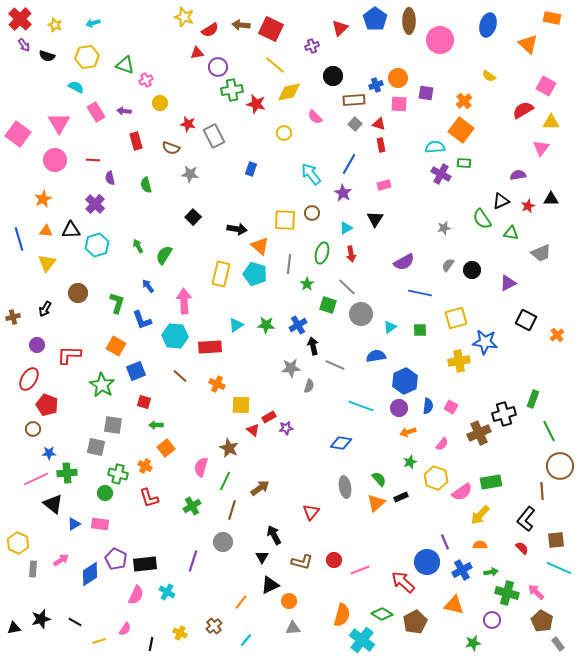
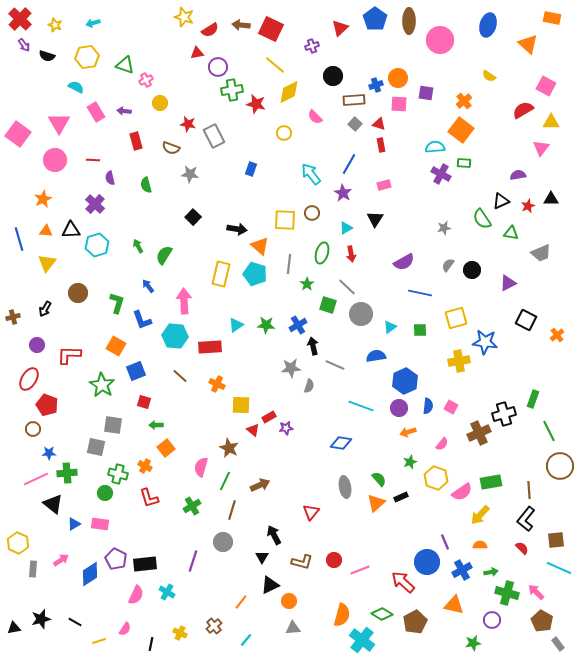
yellow diamond at (289, 92): rotated 15 degrees counterclockwise
brown arrow at (260, 488): moved 3 px up; rotated 12 degrees clockwise
brown line at (542, 491): moved 13 px left, 1 px up
